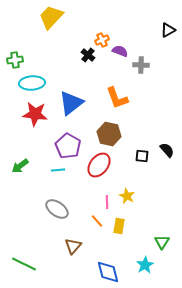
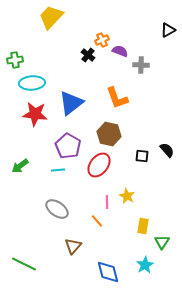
yellow rectangle: moved 24 px right
